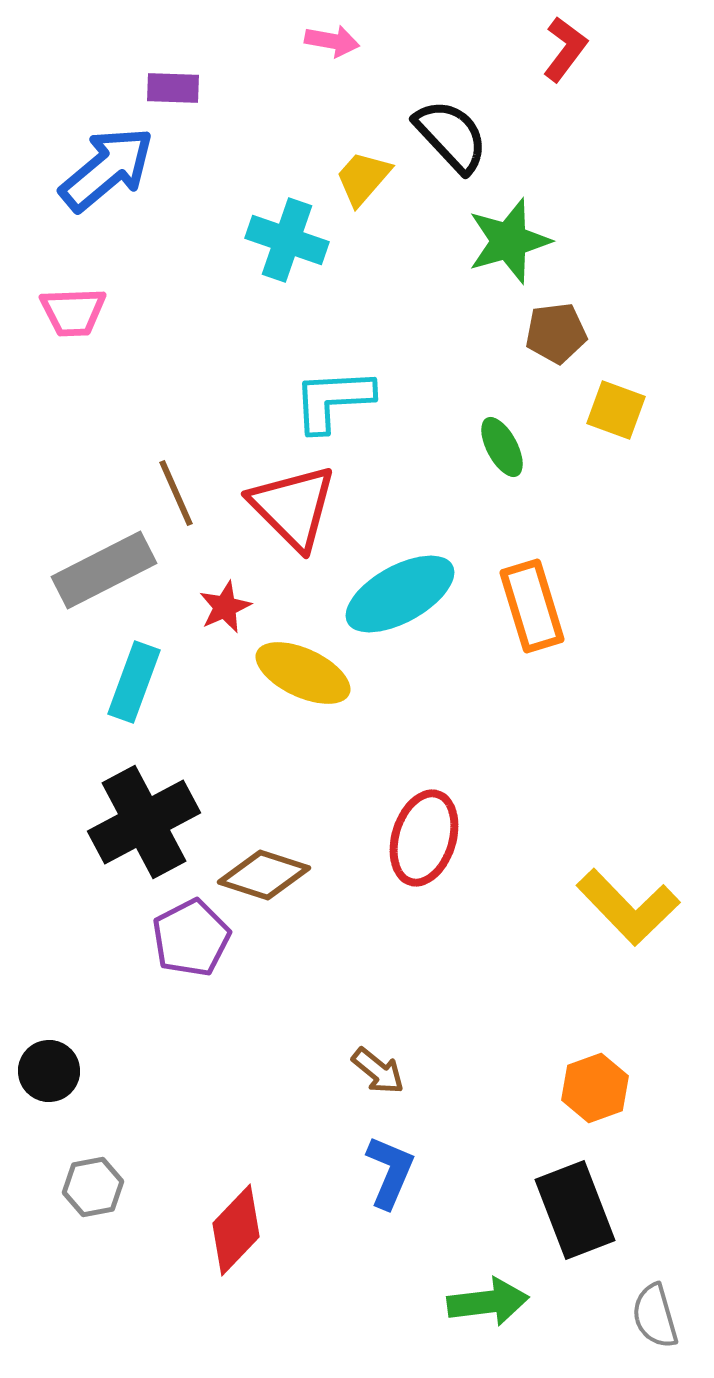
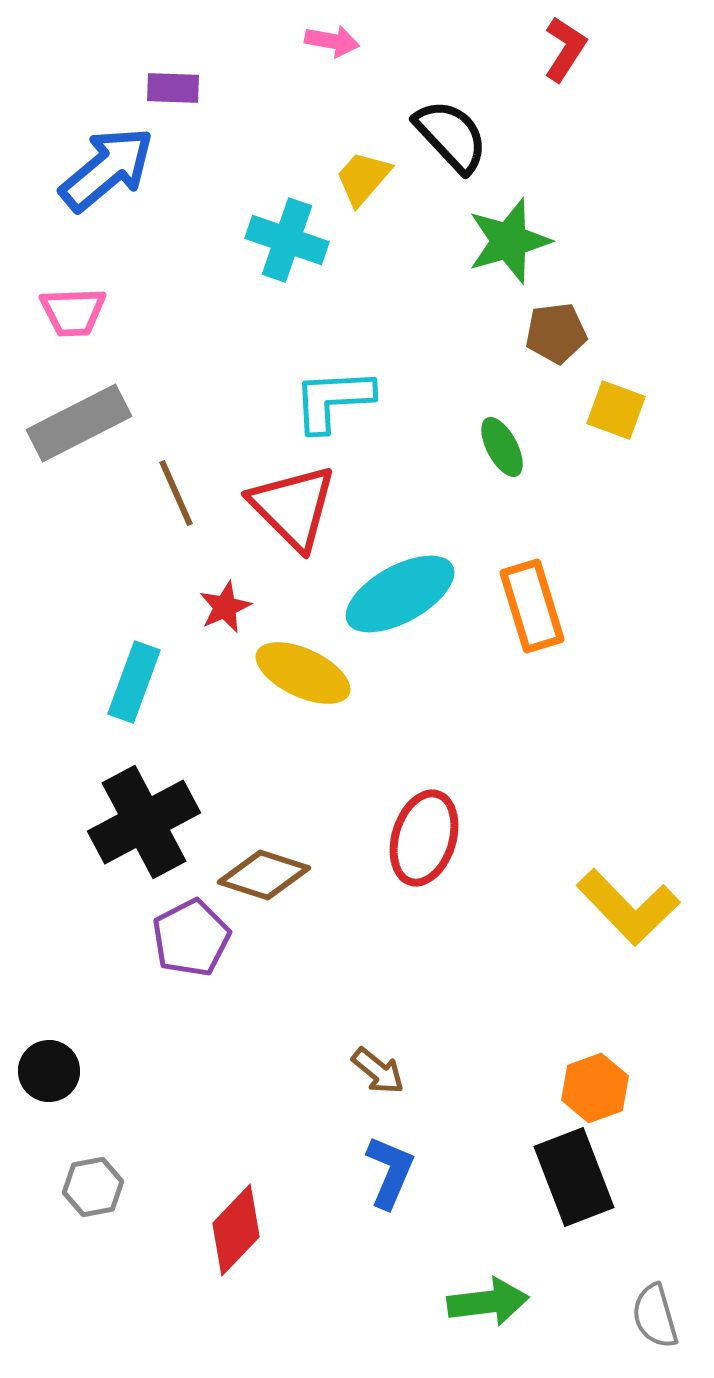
red L-shape: rotated 4 degrees counterclockwise
gray rectangle: moved 25 px left, 147 px up
black rectangle: moved 1 px left, 33 px up
